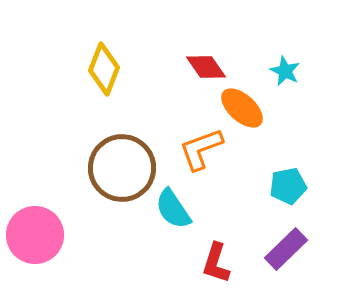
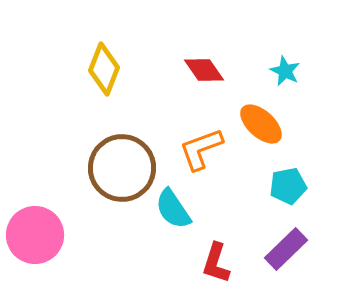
red diamond: moved 2 px left, 3 px down
orange ellipse: moved 19 px right, 16 px down
